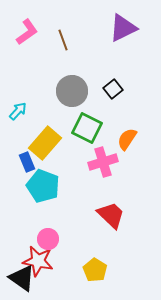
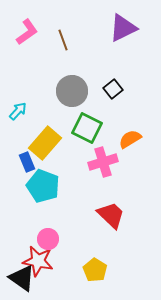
orange semicircle: moved 3 px right; rotated 25 degrees clockwise
